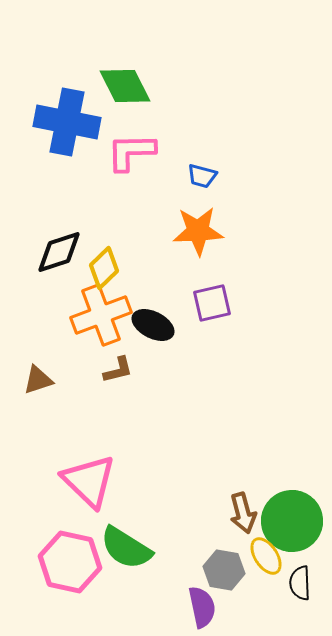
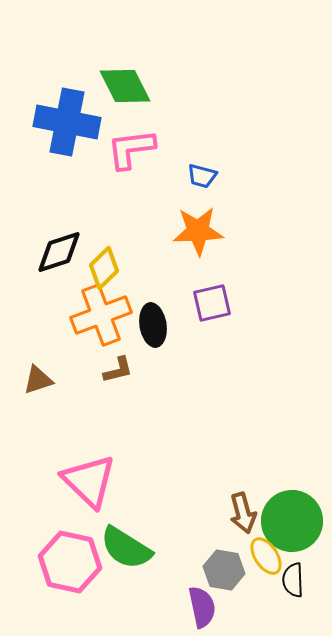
pink L-shape: moved 3 px up; rotated 6 degrees counterclockwise
black ellipse: rotated 54 degrees clockwise
black semicircle: moved 7 px left, 3 px up
